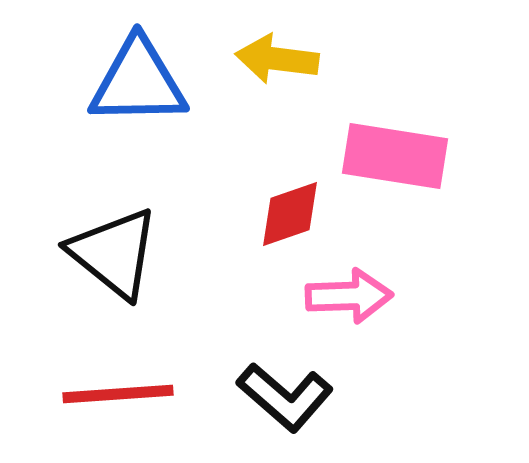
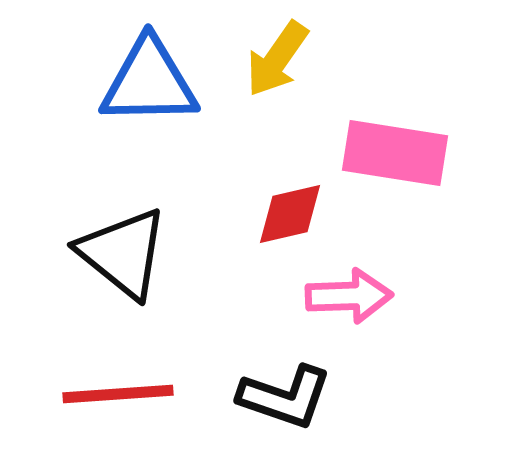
yellow arrow: rotated 62 degrees counterclockwise
blue triangle: moved 11 px right
pink rectangle: moved 3 px up
red diamond: rotated 6 degrees clockwise
black triangle: moved 9 px right
black L-shape: rotated 22 degrees counterclockwise
